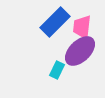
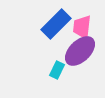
blue rectangle: moved 1 px right, 2 px down
